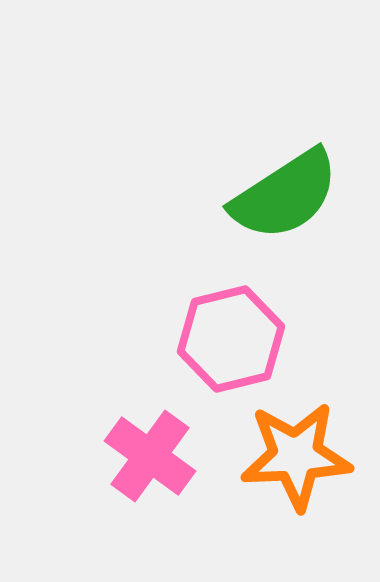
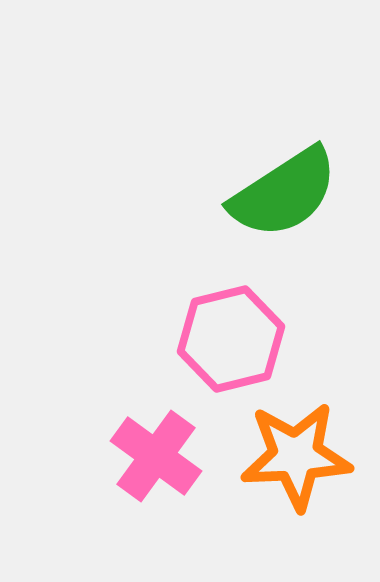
green semicircle: moved 1 px left, 2 px up
pink cross: moved 6 px right
